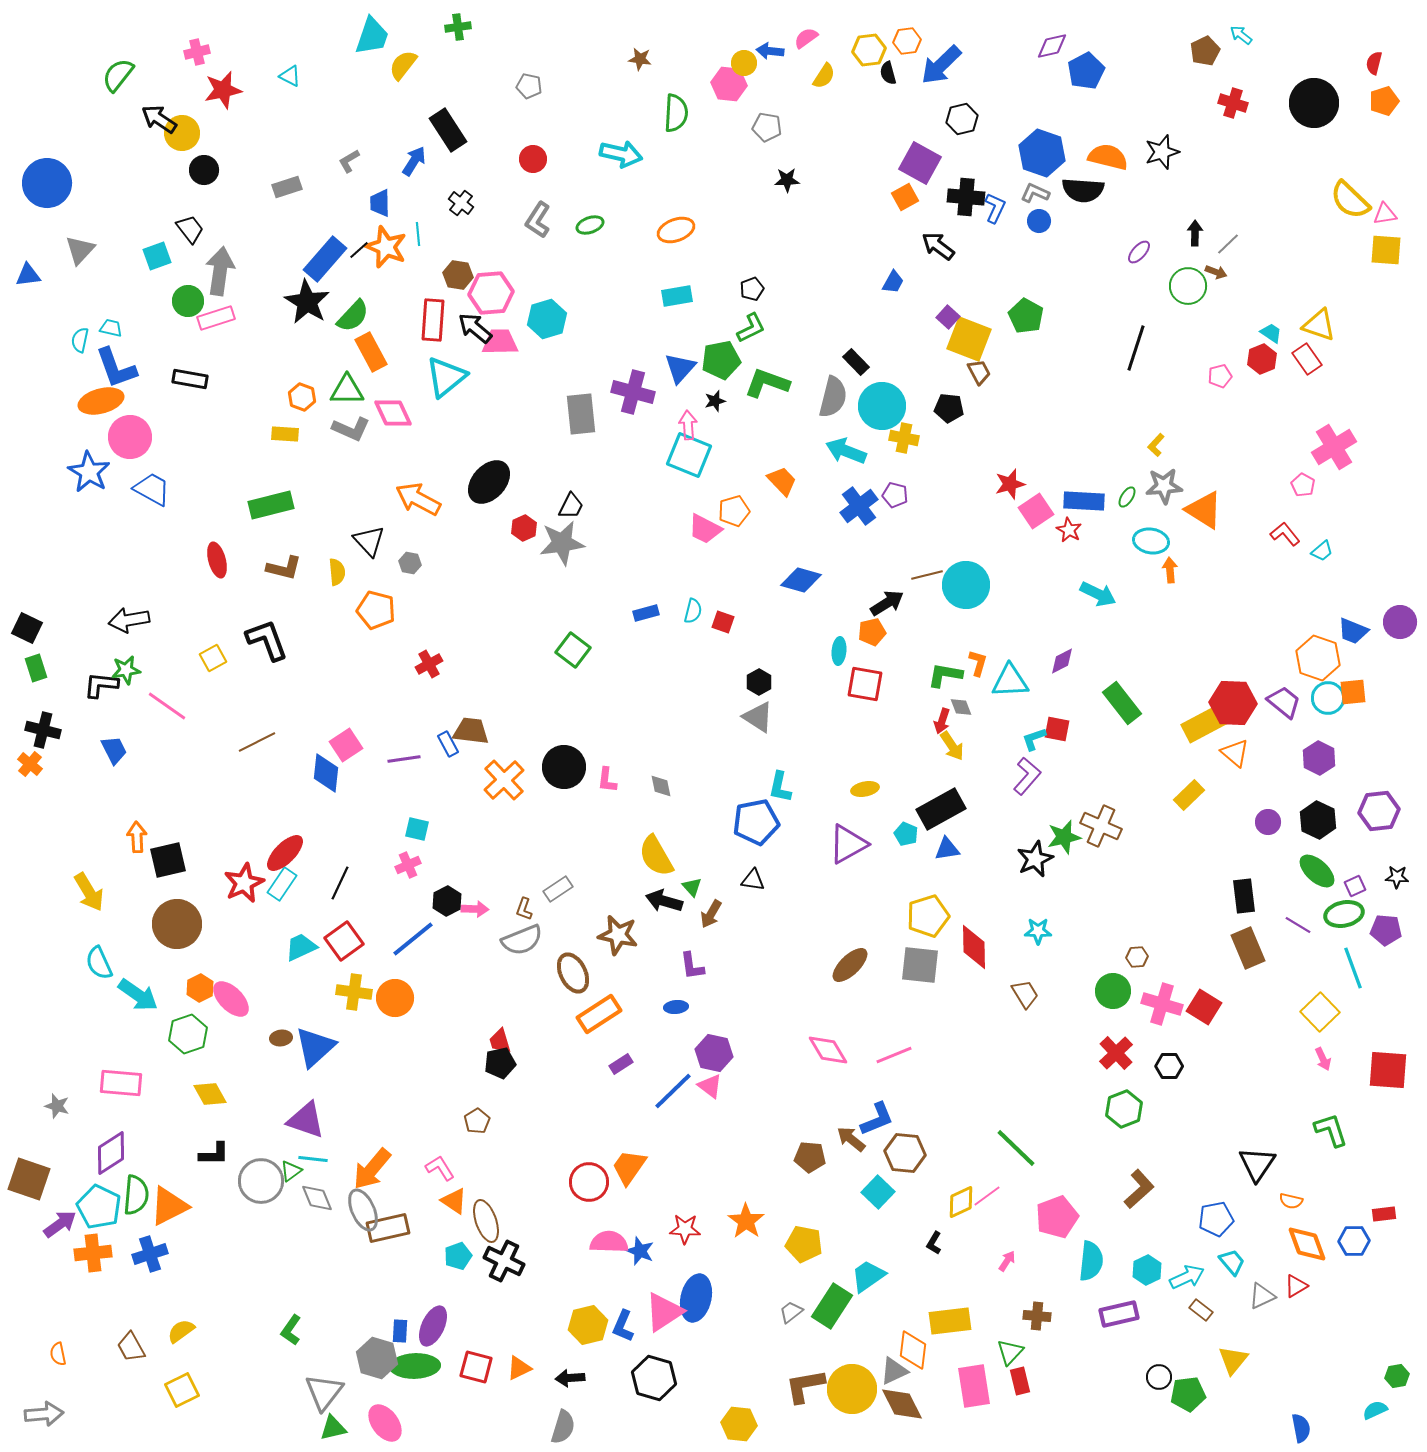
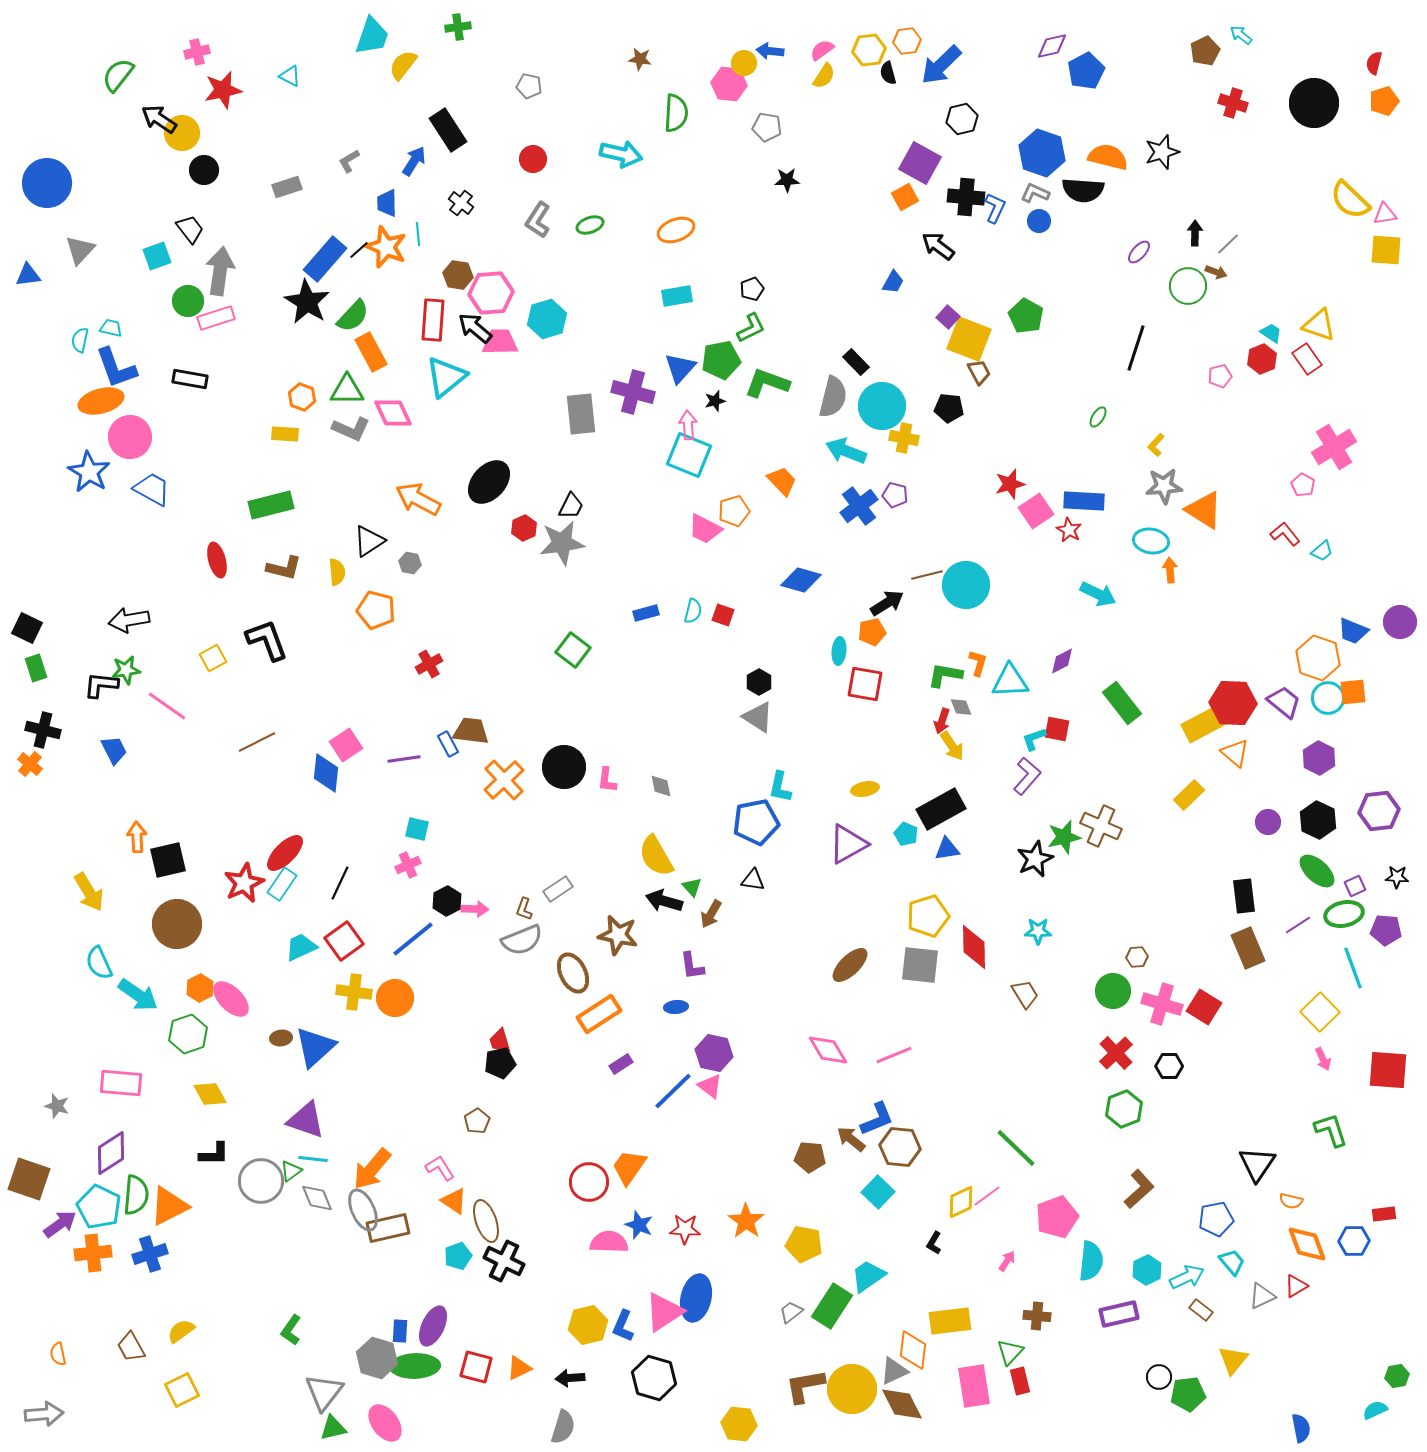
pink semicircle at (806, 38): moved 16 px right, 12 px down
blue trapezoid at (380, 203): moved 7 px right
green ellipse at (1127, 497): moved 29 px left, 80 px up
black triangle at (369, 541): rotated 40 degrees clockwise
red square at (723, 622): moved 7 px up
purple line at (1298, 925): rotated 64 degrees counterclockwise
brown hexagon at (905, 1153): moved 5 px left, 6 px up
blue star at (640, 1251): moved 1 px left, 26 px up
